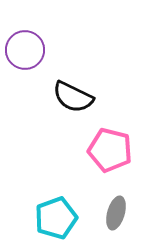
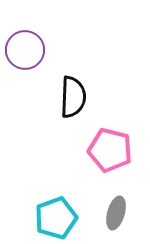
black semicircle: rotated 114 degrees counterclockwise
